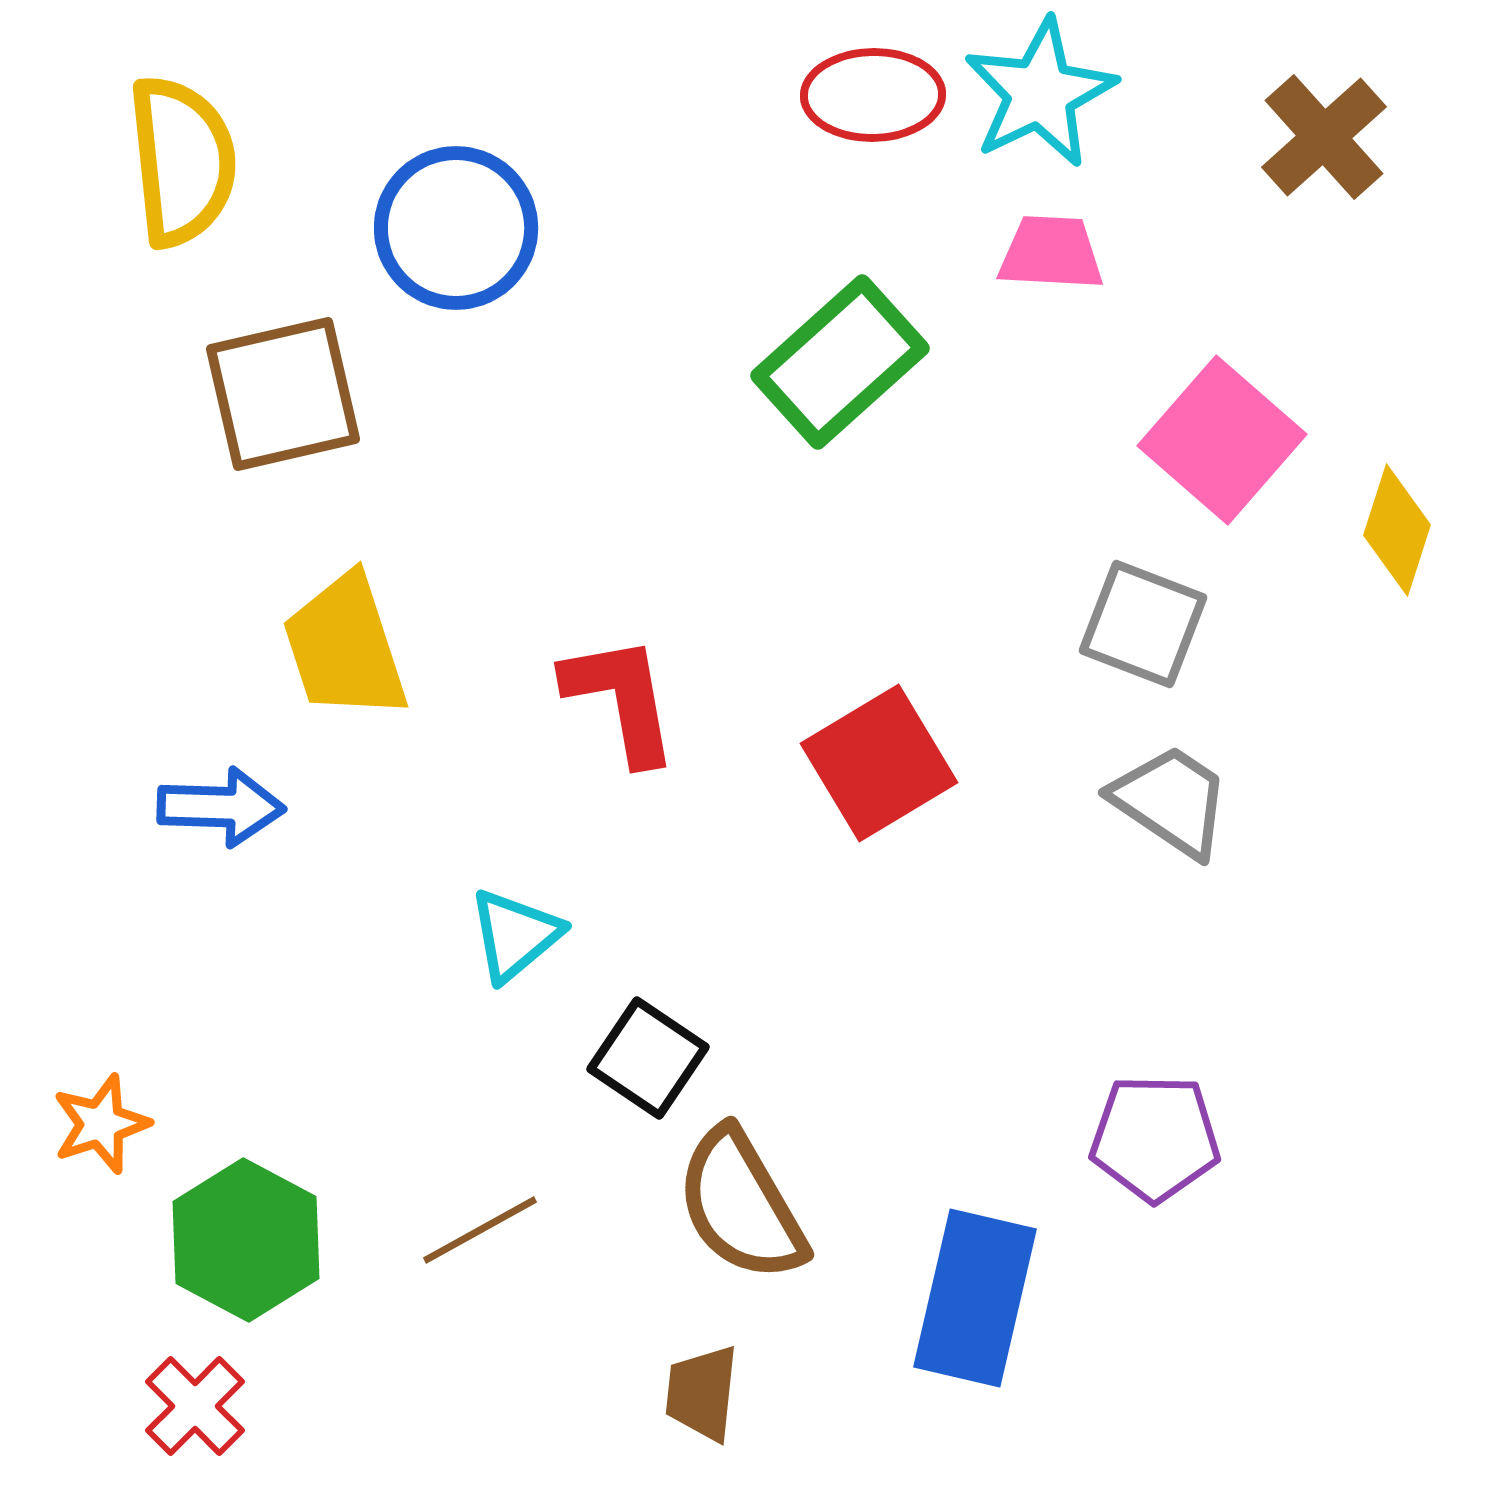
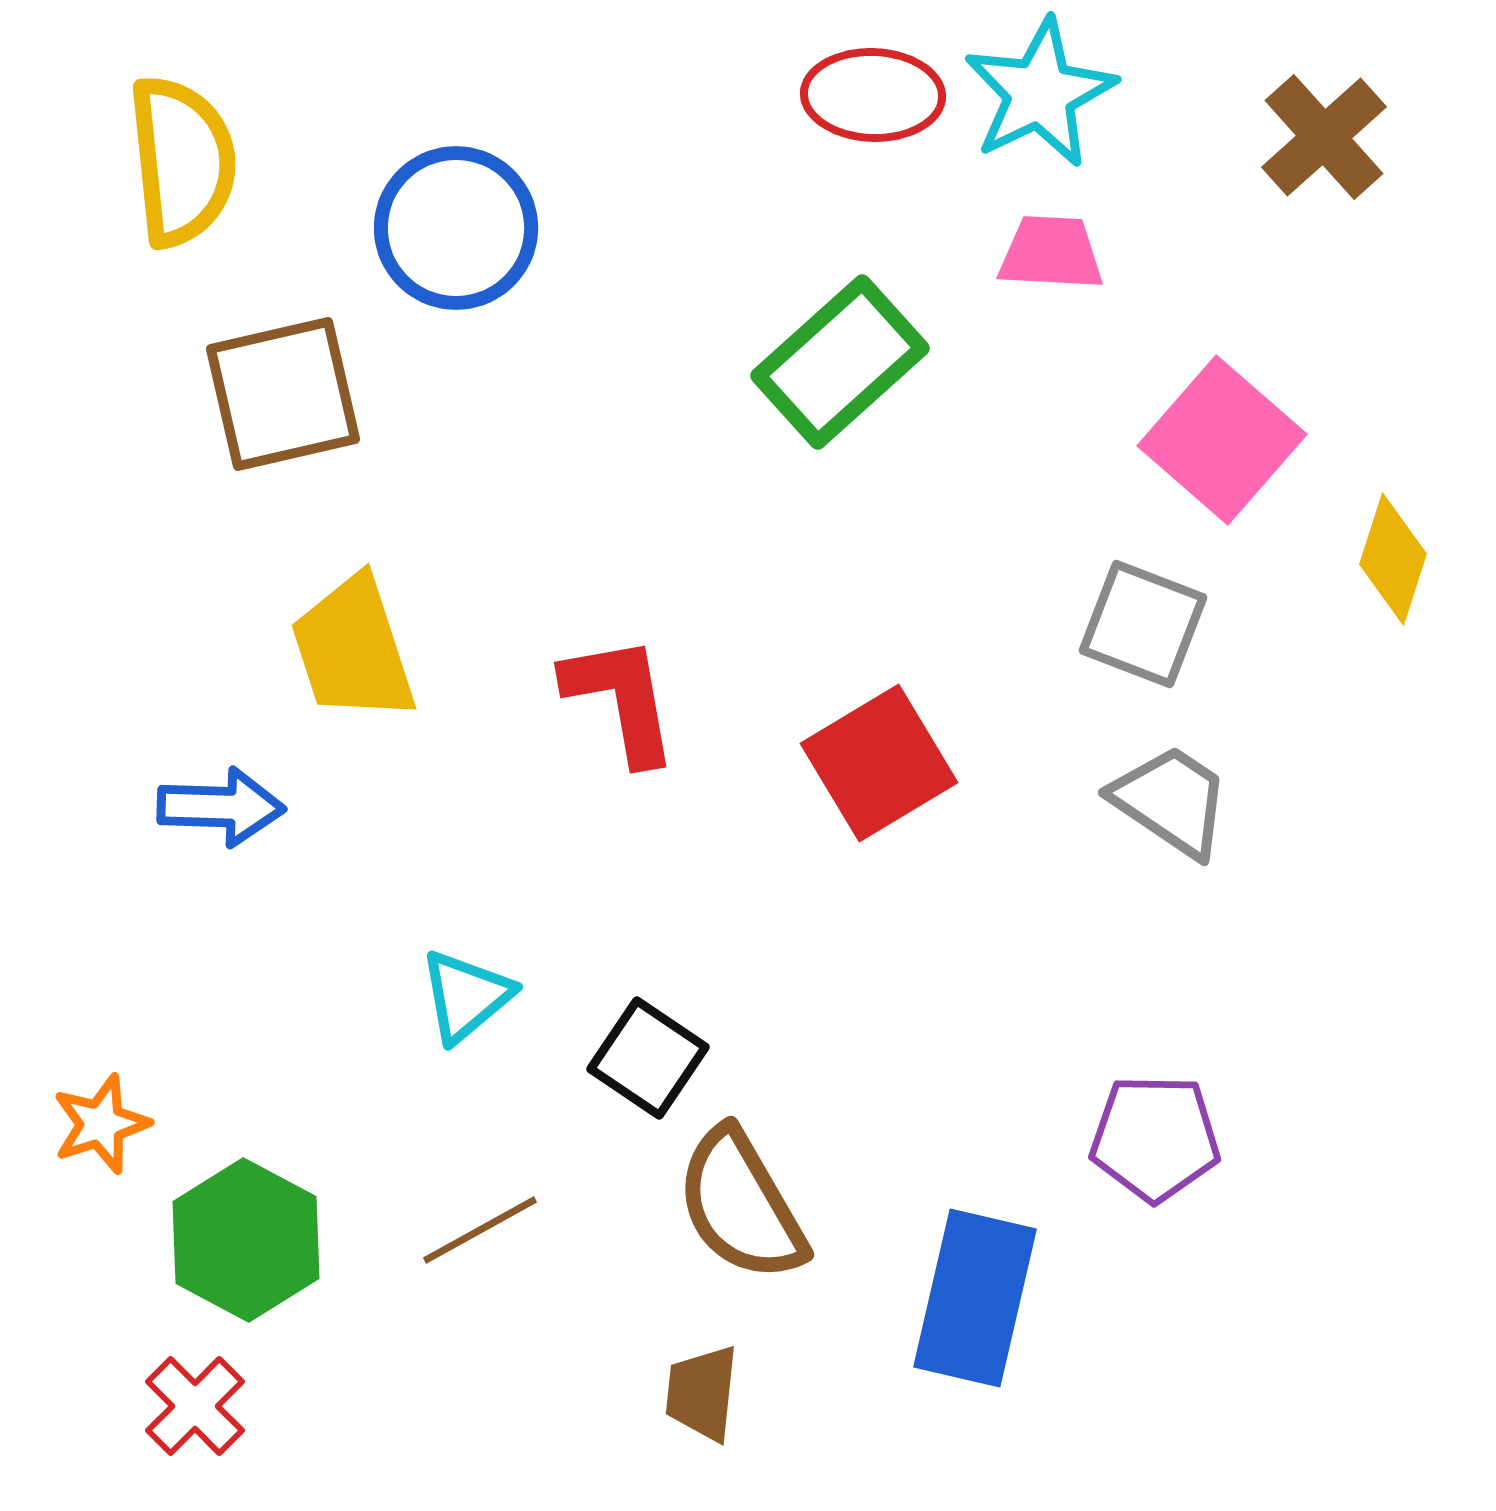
red ellipse: rotated 3 degrees clockwise
yellow diamond: moved 4 px left, 29 px down
yellow trapezoid: moved 8 px right, 2 px down
cyan triangle: moved 49 px left, 61 px down
